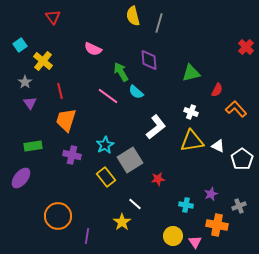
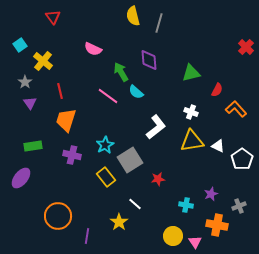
yellow star: moved 3 px left
